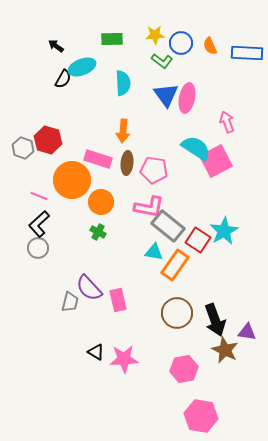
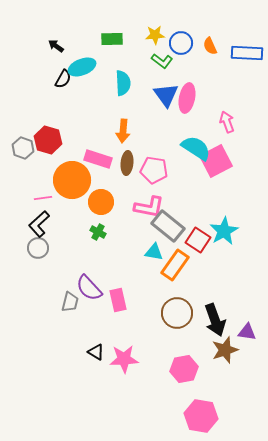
pink line at (39, 196): moved 4 px right, 2 px down; rotated 30 degrees counterclockwise
brown star at (225, 350): rotated 28 degrees clockwise
